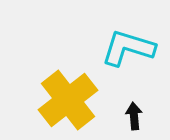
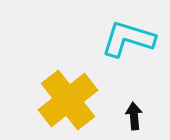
cyan L-shape: moved 9 px up
